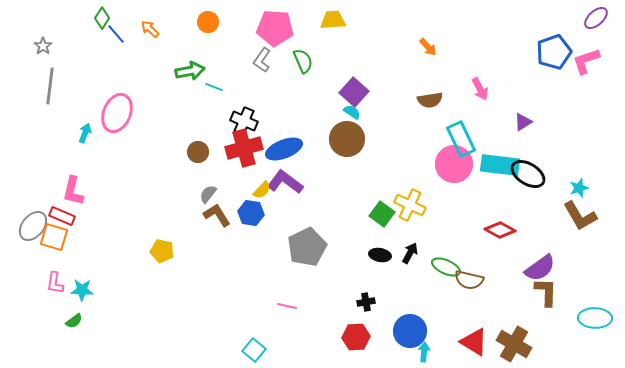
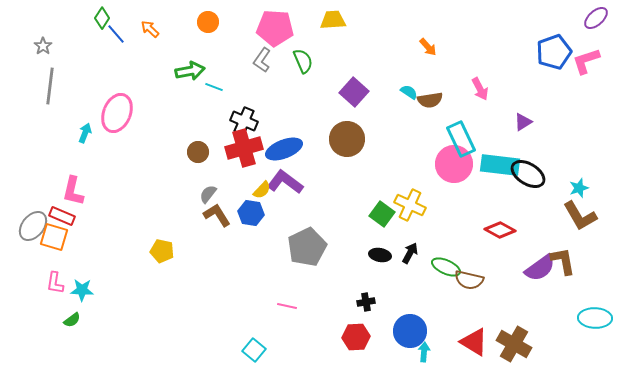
cyan semicircle at (352, 112): moved 57 px right, 20 px up
brown L-shape at (546, 292): moved 17 px right, 31 px up; rotated 12 degrees counterclockwise
green semicircle at (74, 321): moved 2 px left, 1 px up
